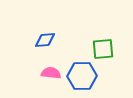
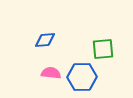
blue hexagon: moved 1 px down
